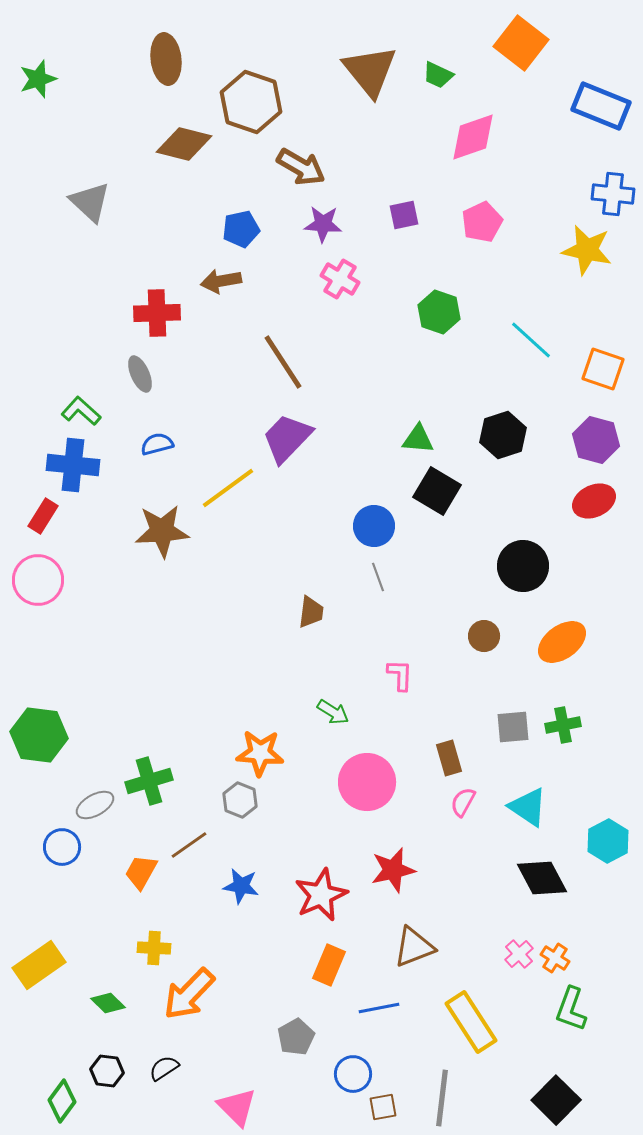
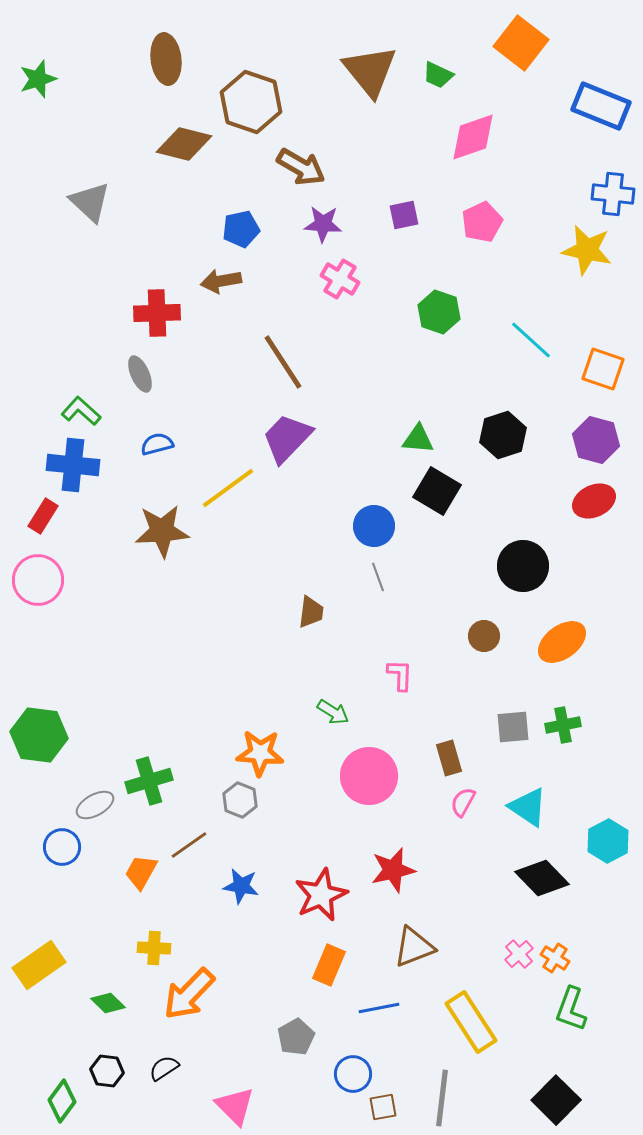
pink circle at (367, 782): moved 2 px right, 6 px up
black diamond at (542, 878): rotated 16 degrees counterclockwise
pink triangle at (237, 1107): moved 2 px left, 1 px up
